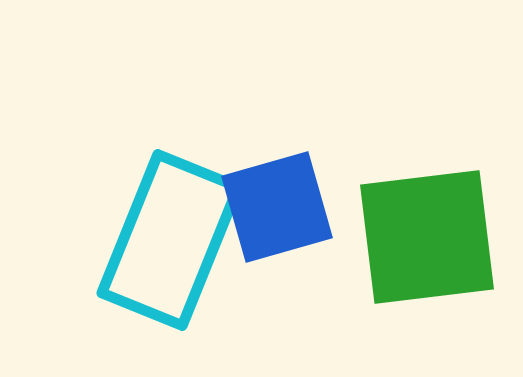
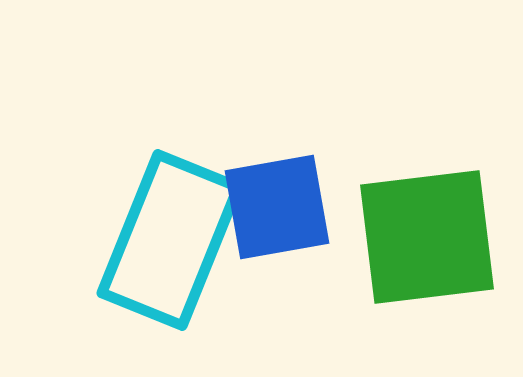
blue square: rotated 6 degrees clockwise
